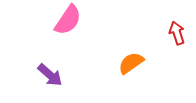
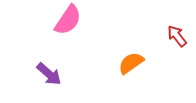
red arrow: moved 3 px down; rotated 20 degrees counterclockwise
purple arrow: moved 1 px left, 1 px up
